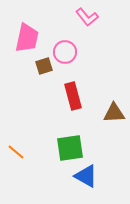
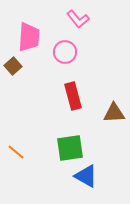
pink L-shape: moved 9 px left, 2 px down
pink trapezoid: moved 2 px right, 1 px up; rotated 8 degrees counterclockwise
brown square: moved 31 px left; rotated 24 degrees counterclockwise
